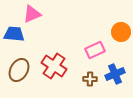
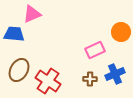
red cross: moved 6 px left, 15 px down
